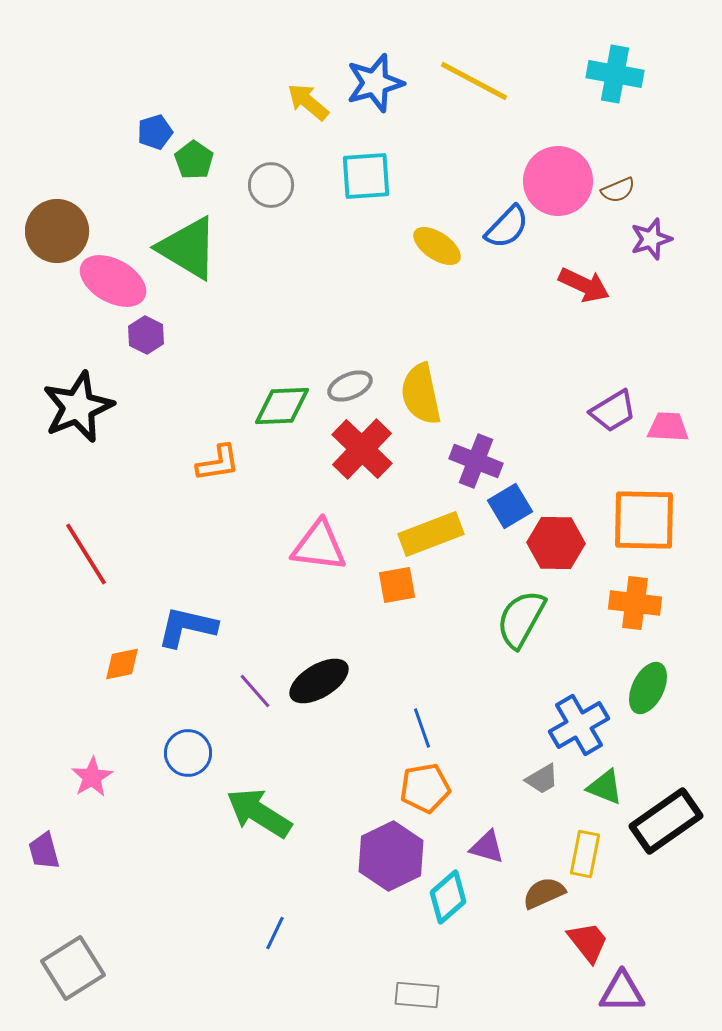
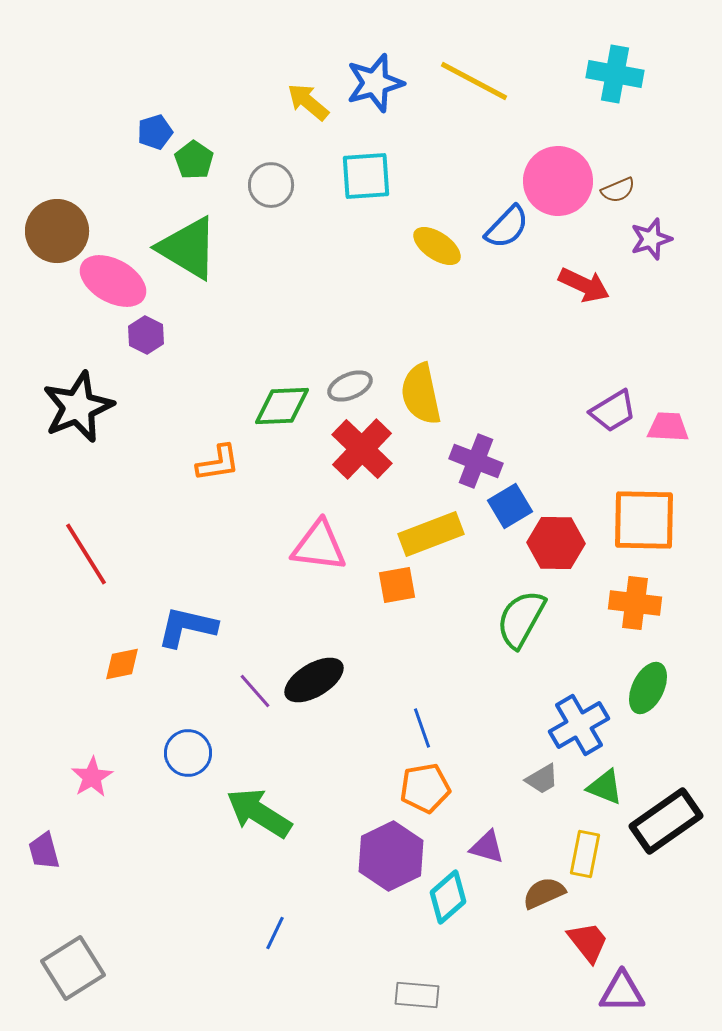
black ellipse at (319, 681): moved 5 px left, 1 px up
